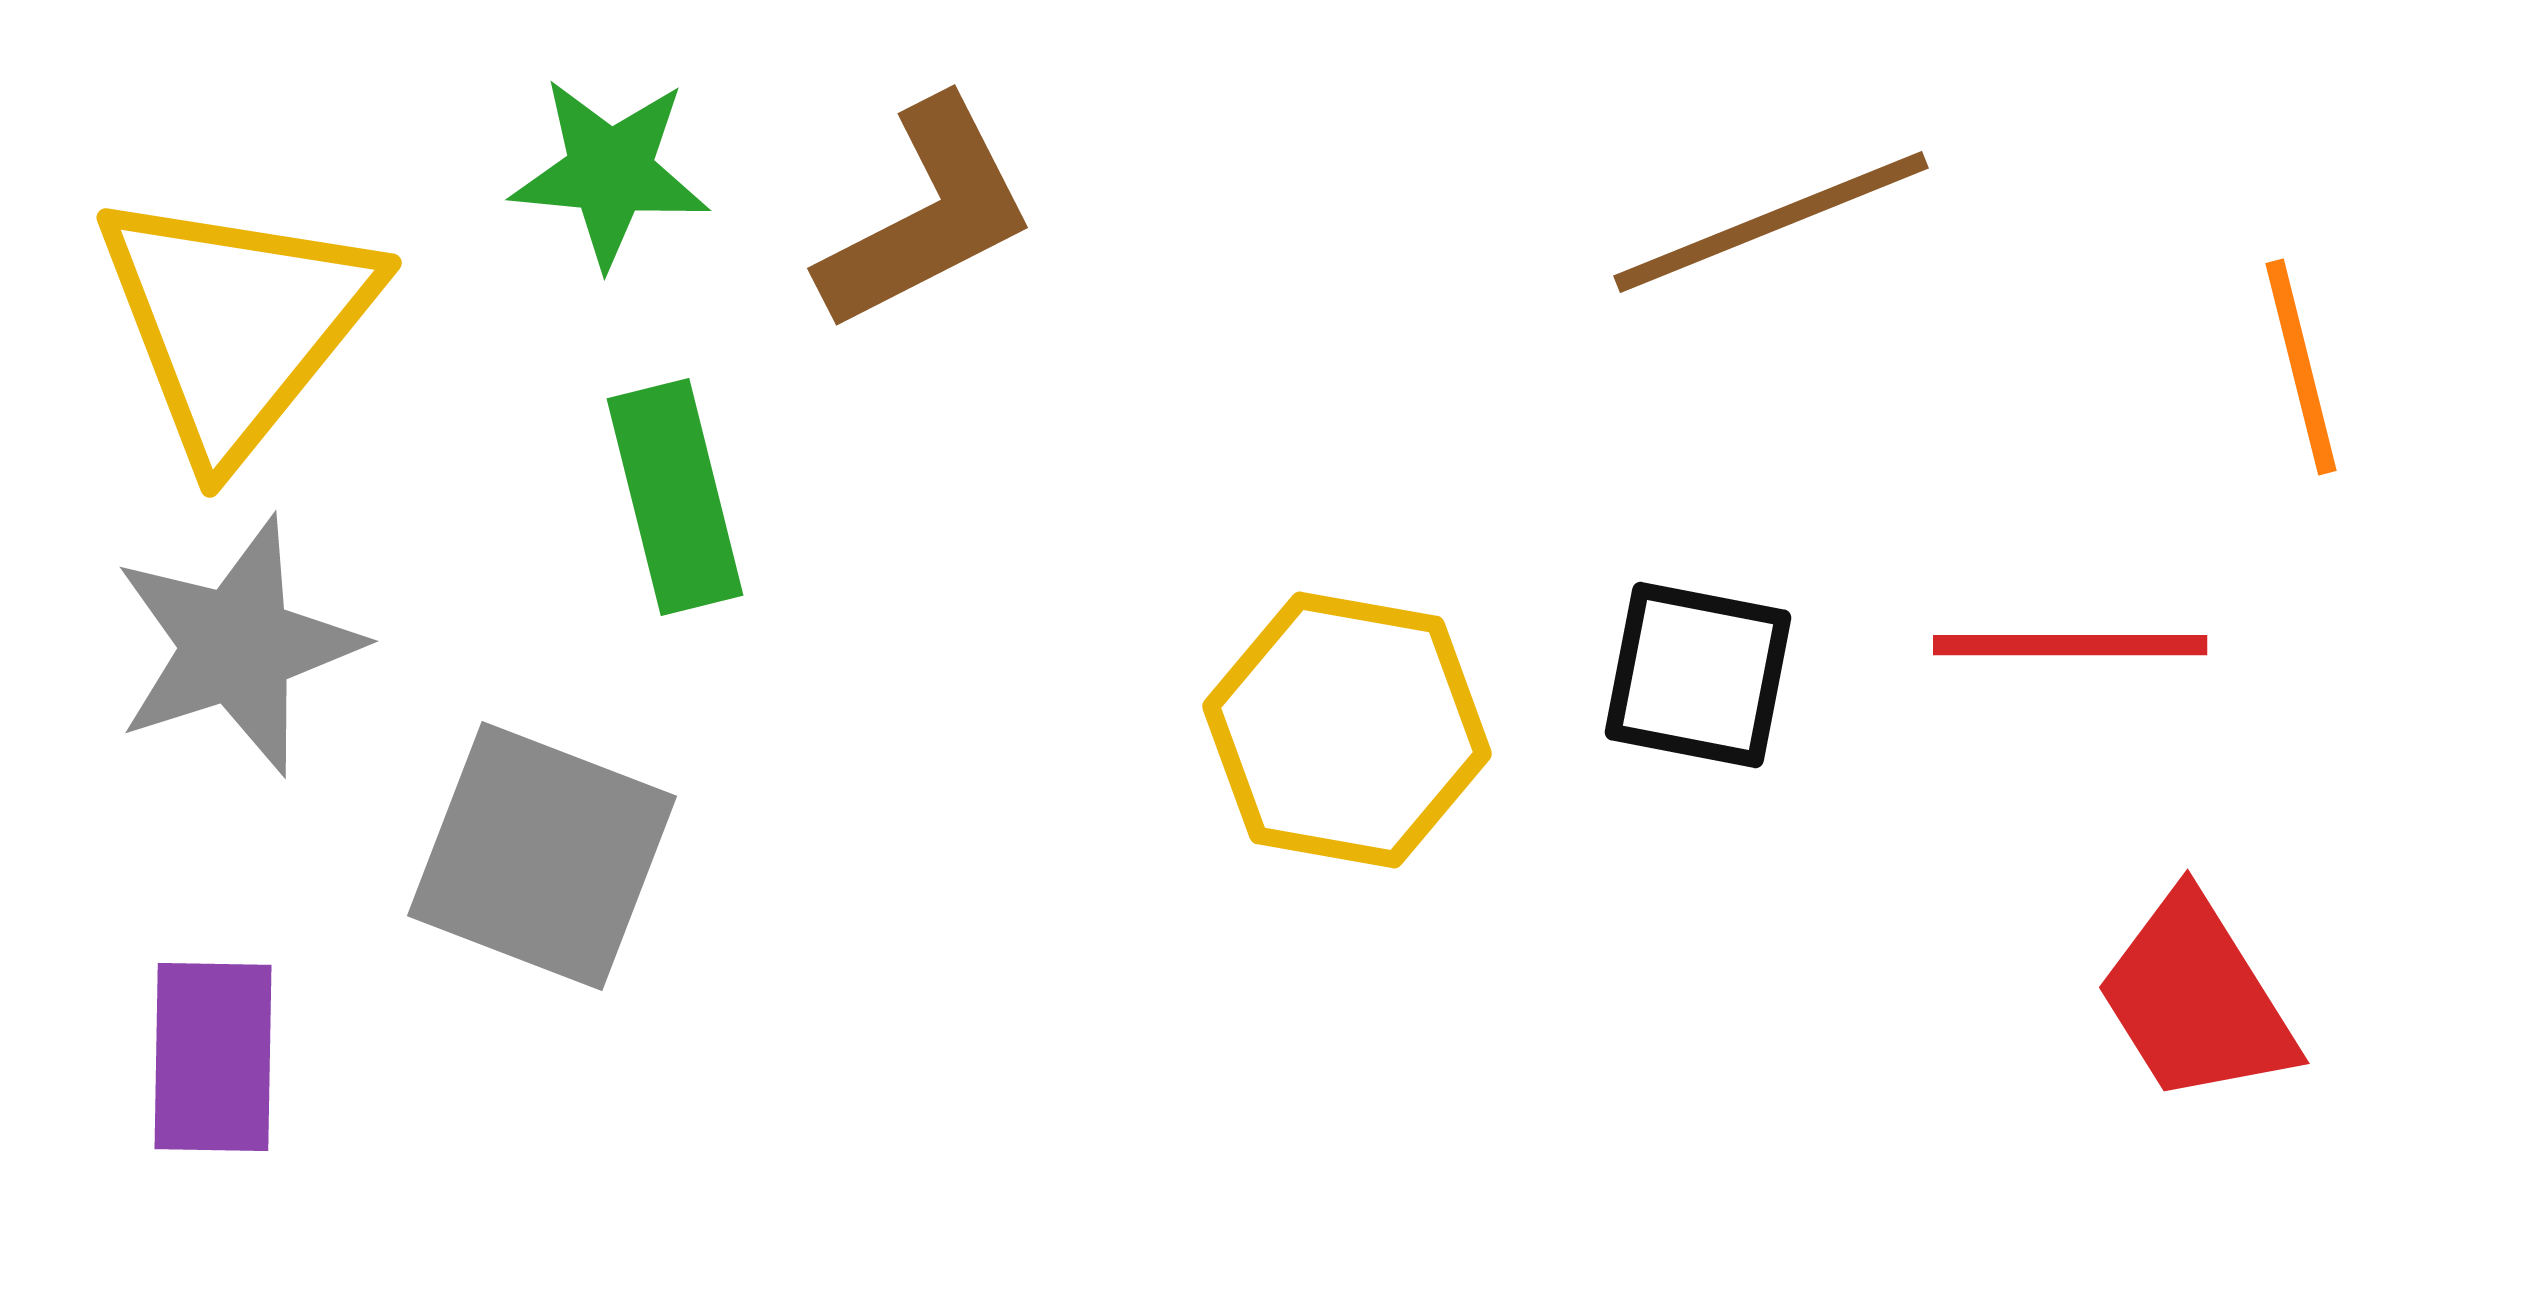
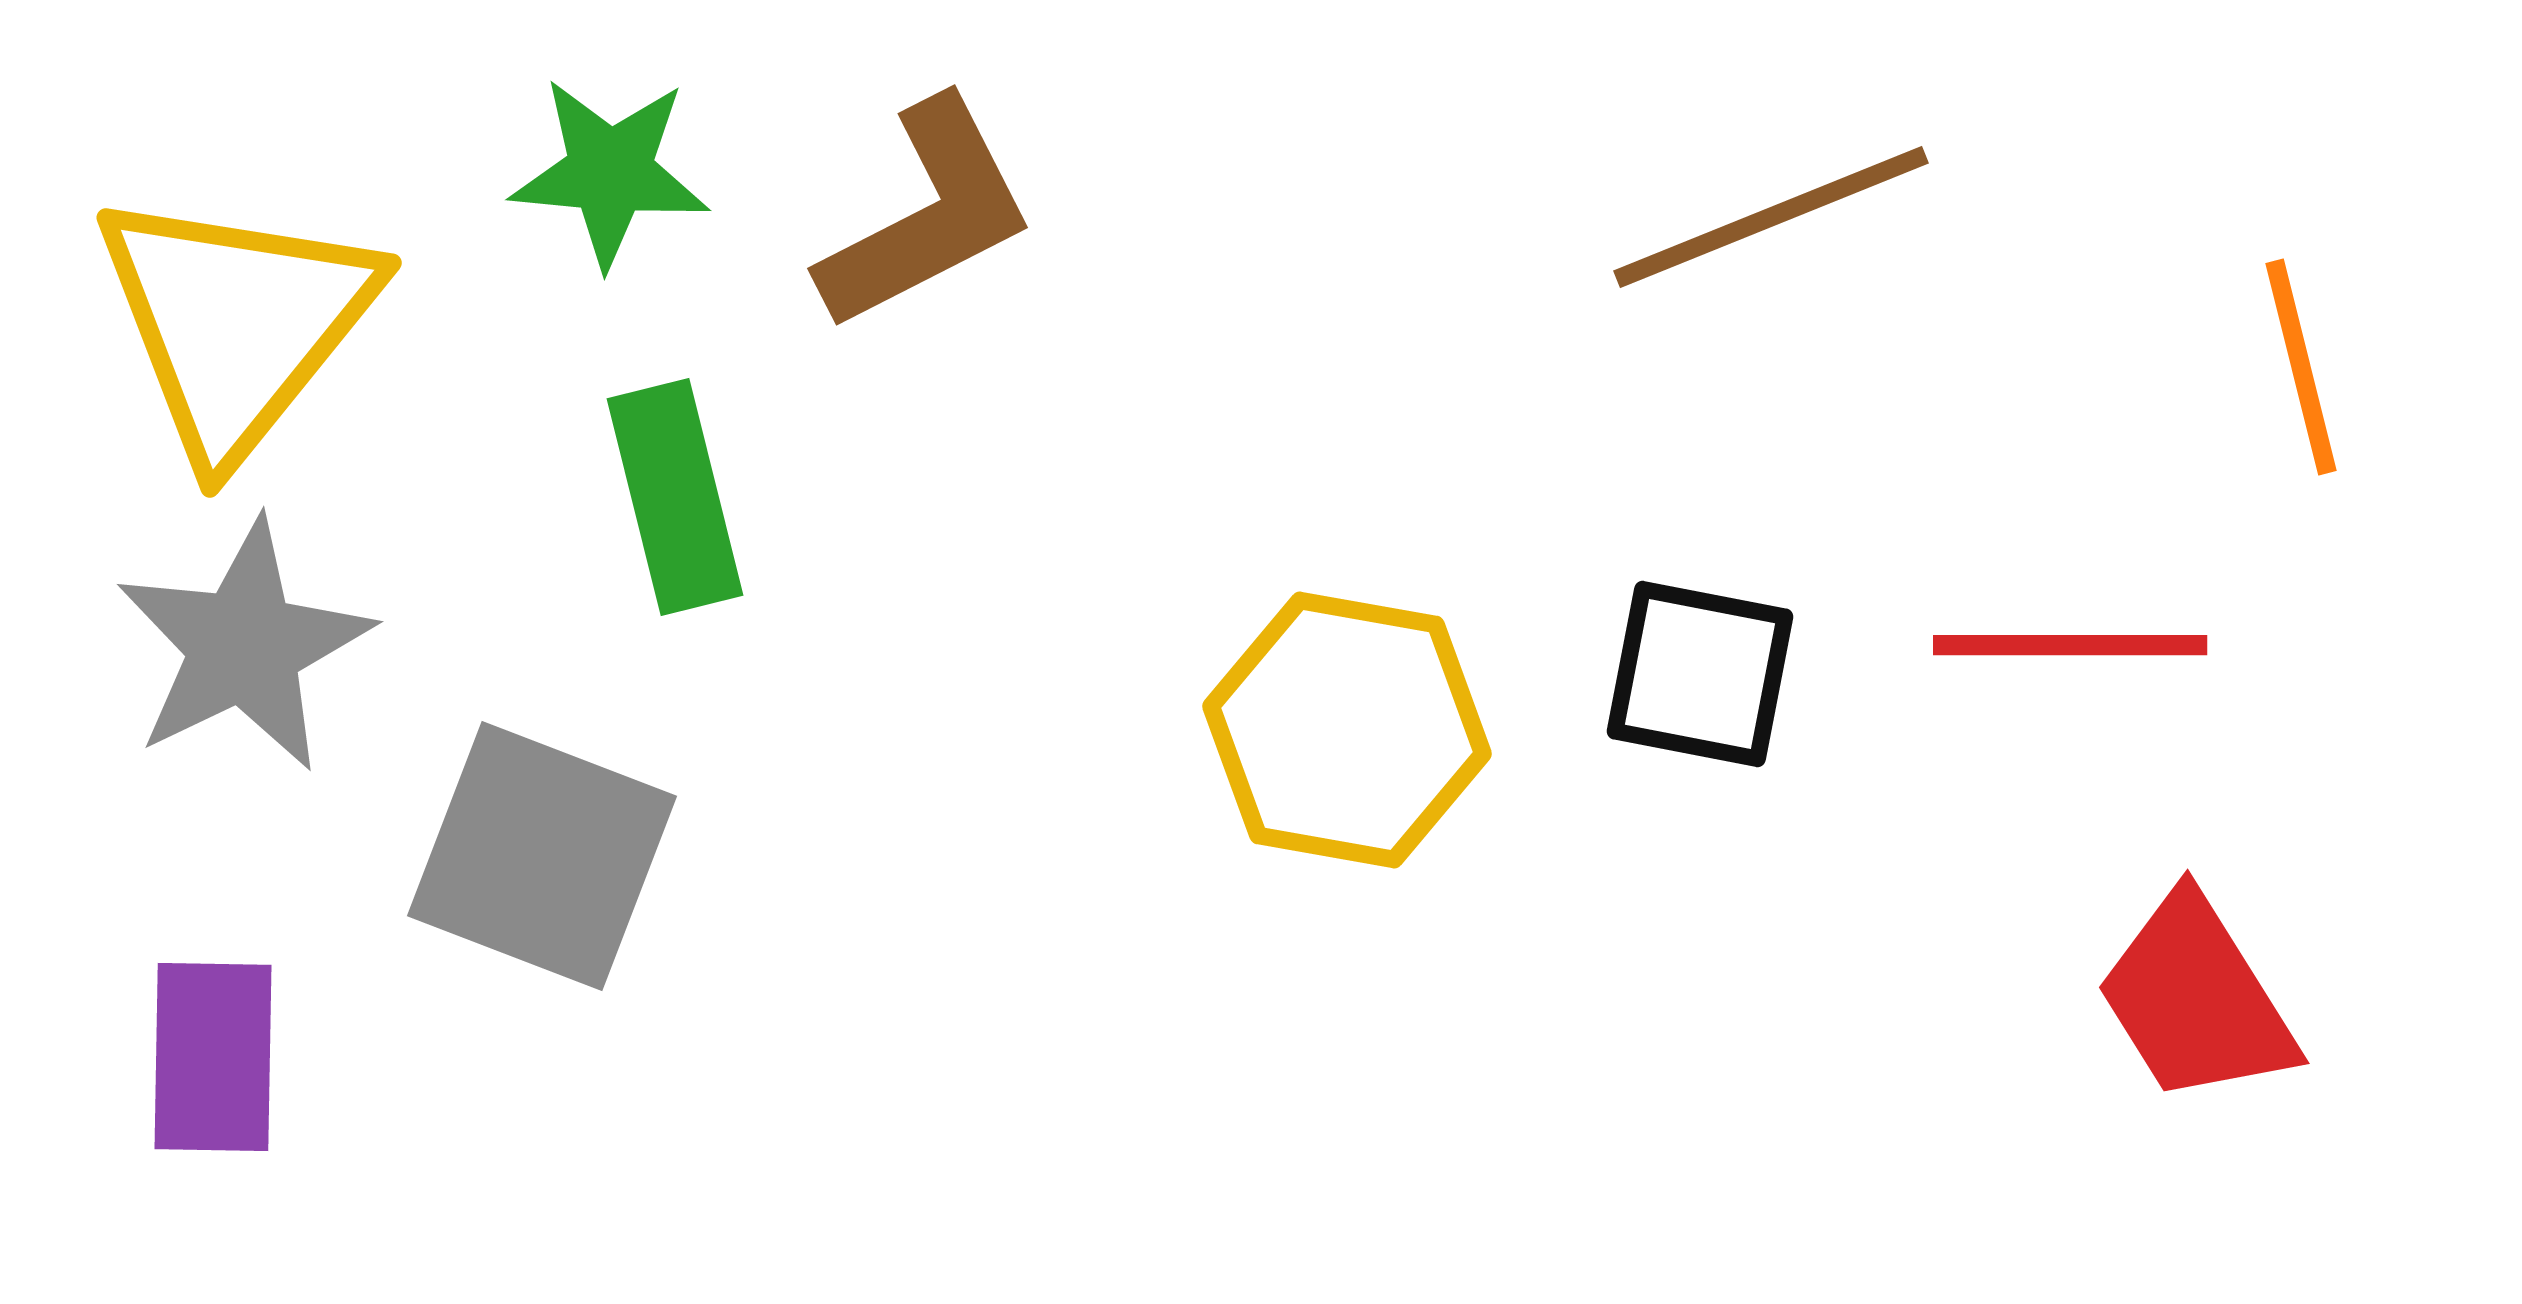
brown line: moved 5 px up
gray star: moved 7 px right; rotated 8 degrees counterclockwise
black square: moved 2 px right, 1 px up
